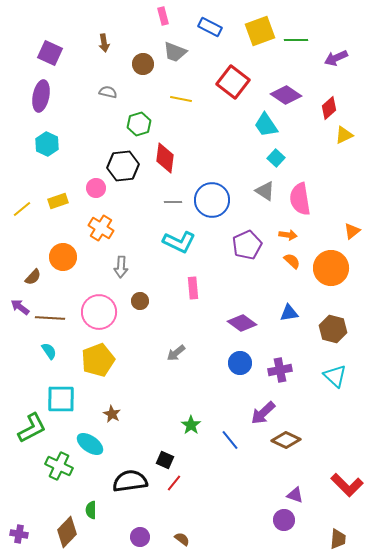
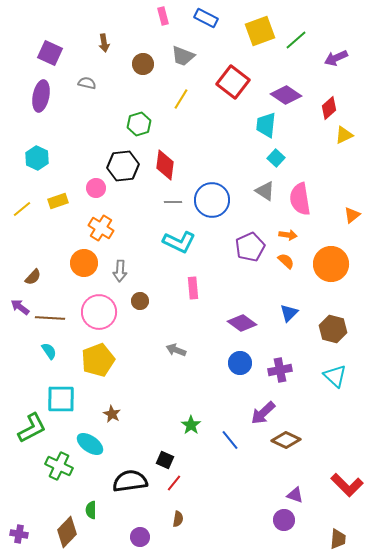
blue rectangle at (210, 27): moved 4 px left, 9 px up
green line at (296, 40): rotated 40 degrees counterclockwise
gray trapezoid at (175, 52): moved 8 px right, 4 px down
gray semicircle at (108, 92): moved 21 px left, 9 px up
yellow line at (181, 99): rotated 70 degrees counterclockwise
cyan trapezoid at (266, 125): rotated 40 degrees clockwise
cyan hexagon at (47, 144): moved 10 px left, 14 px down
red diamond at (165, 158): moved 7 px down
orange triangle at (352, 231): moved 16 px up
purple pentagon at (247, 245): moved 3 px right, 2 px down
orange circle at (63, 257): moved 21 px right, 6 px down
orange semicircle at (292, 261): moved 6 px left
gray arrow at (121, 267): moved 1 px left, 4 px down
orange circle at (331, 268): moved 4 px up
blue triangle at (289, 313): rotated 36 degrees counterclockwise
gray arrow at (176, 353): moved 3 px up; rotated 60 degrees clockwise
brown semicircle at (182, 539): moved 4 px left, 20 px up; rotated 63 degrees clockwise
